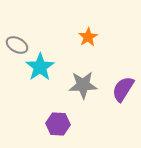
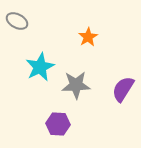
gray ellipse: moved 24 px up
cyan star: rotated 8 degrees clockwise
gray star: moved 7 px left
